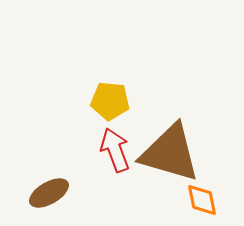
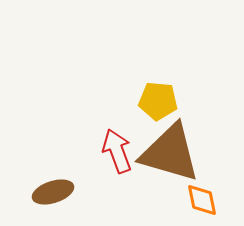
yellow pentagon: moved 48 px right
red arrow: moved 2 px right, 1 px down
brown ellipse: moved 4 px right, 1 px up; rotated 12 degrees clockwise
